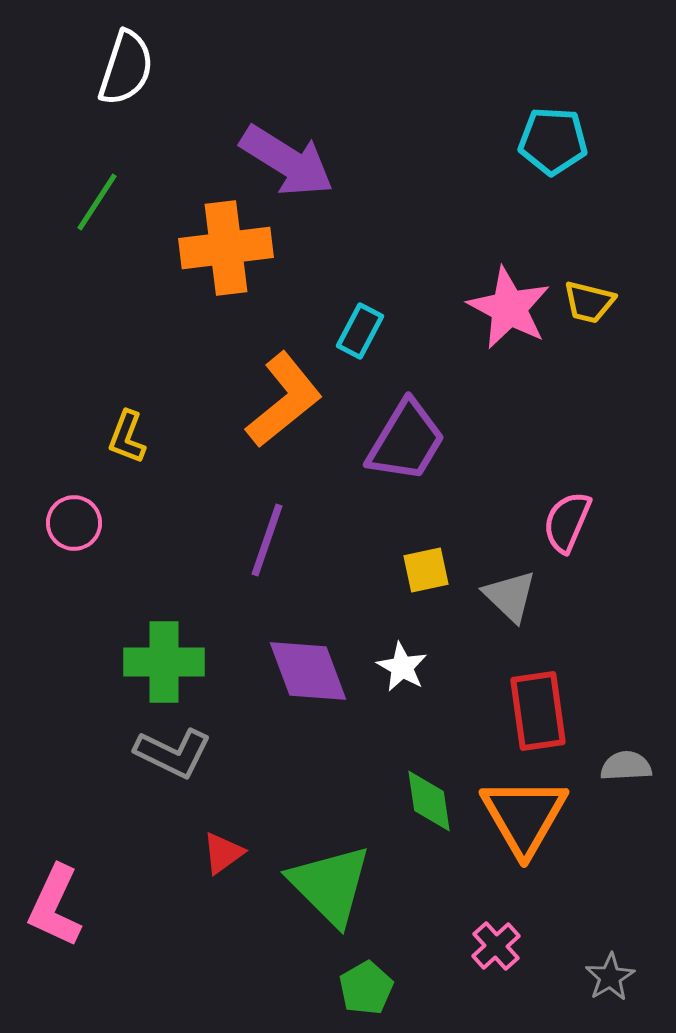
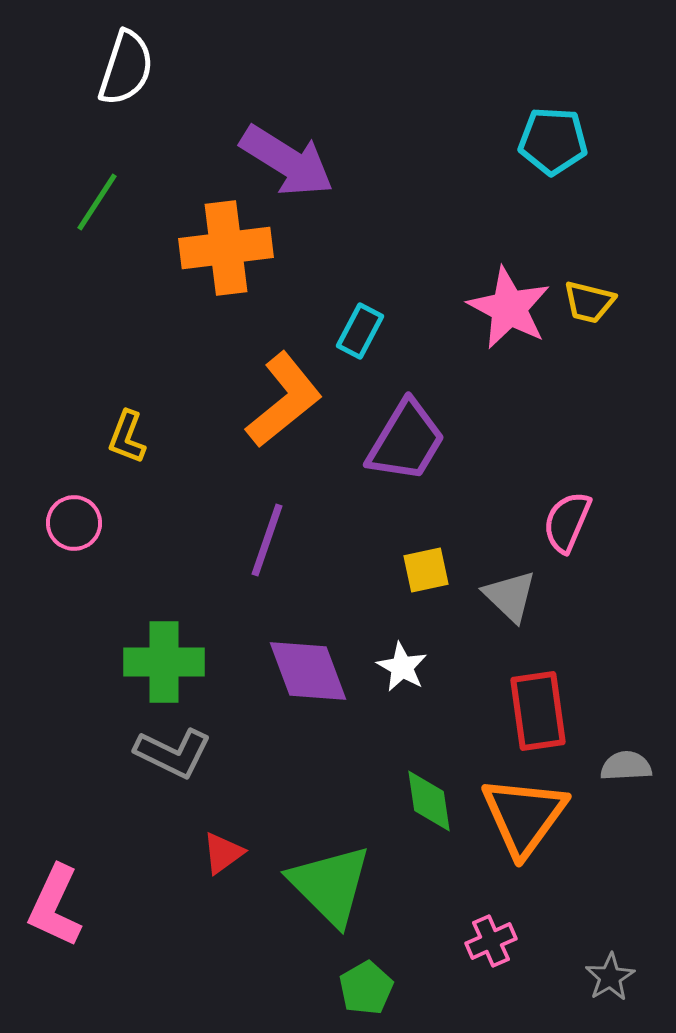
orange triangle: rotated 6 degrees clockwise
pink cross: moved 5 px left, 5 px up; rotated 18 degrees clockwise
